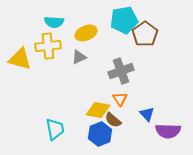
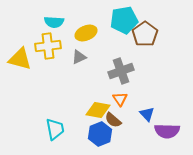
purple semicircle: moved 1 px left
